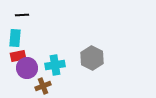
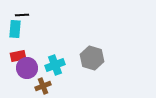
cyan rectangle: moved 9 px up
gray hexagon: rotated 10 degrees counterclockwise
cyan cross: rotated 12 degrees counterclockwise
